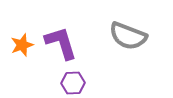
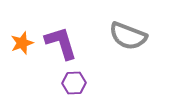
orange star: moved 2 px up
purple hexagon: moved 1 px right
